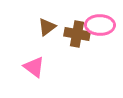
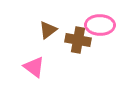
brown triangle: moved 1 px right, 3 px down
brown cross: moved 1 px right, 6 px down
